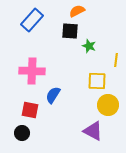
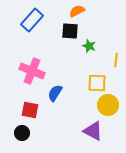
pink cross: rotated 20 degrees clockwise
yellow square: moved 2 px down
blue semicircle: moved 2 px right, 2 px up
